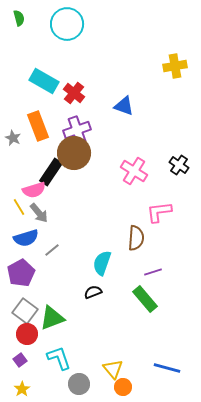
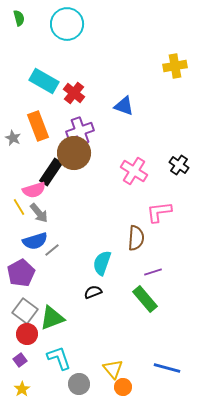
purple cross: moved 3 px right, 1 px down
blue semicircle: moved 9 px right, 3 px down
